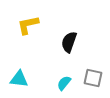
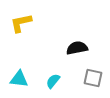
yellow L-shape: moved 7 px left, 2 px up
black semicircle: moved 8 px right, 6 px down; rotated 60 degrees clockwise
cyan semicircle: moved 11 px left, 2 px up
